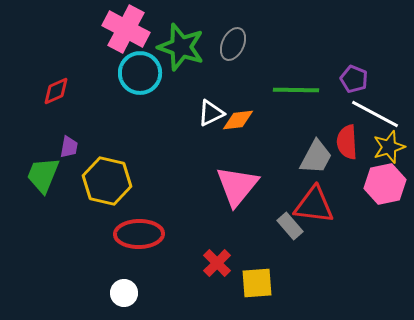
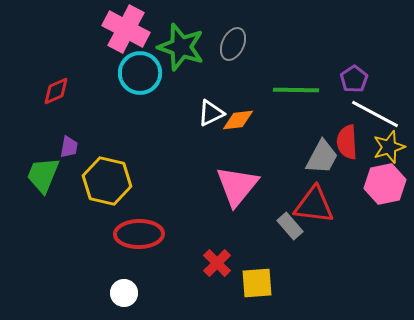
purple pentagon: rotated 16 degrees clockwise
gray trapezoid: moved 6 px right
